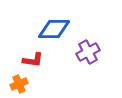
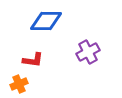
blue diamond: moved 8 px left, 8 px up
